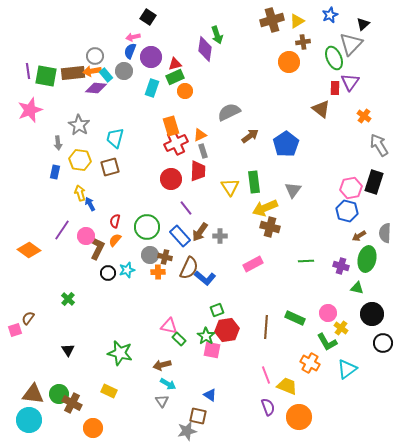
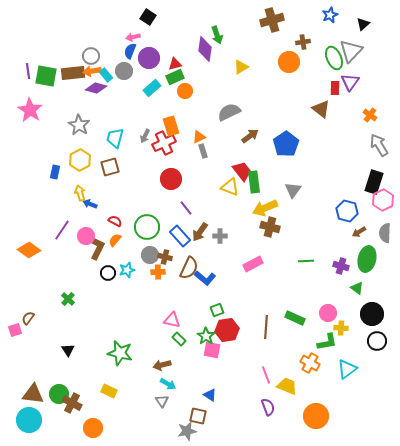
yellow triangle at (297, 21): moved 56 px left, 46 px down
gray triangle at (351, 44): moved 7 px down
gray circle at (95, 56): moved 4 px left
purple circle at (151, 57): moved 2 px left, 1 px down
purple diamond at (96, 88): rotated 10 degrees clockwise
cyan rectangle at (152, 88): rotated 30 degrees clockwise
pink star at (30, 110): rotated 20 degrees counterclockwise
orange cross at (364, 116): moved 6 px right, 1 px up
orange triangle at (200, 135): moved 1 px left, 2 px down
gray arrow at (58, 143): moved 87 px right, 7 px up; rotated 32 degrees clockwise
red cross at (176, 143): moved 12 px left
yellow hexagon at (80, 160): rotated 25 degrees clockwise
red trapezoid at (198, 171): moved 44 px right; rotated 40 degrees counterclockwise
yellow triangle at (230, 187): rotated 36 degrees counterclockwise
pink hexagon at (351, 188): moved 32 px right, 12 px down; rotated 15 degrees counterclockwise
blue arrow at (90, 204): rotated 40 degrees counterclockwise
red semicircle at (115, 221): rotated 104 degrees clockwise
brown arrow at (359, 236): moved 4 px up
green triangle at (357, 288): rotated 24 degrees clockwise
pink triangle at (169, 326): moved 3 px right, 6 px up
yellow cross at (341, 328): rotated 32 degrees counterclockwise
green L-shape at (327, 342): rotated 70 degrees counterclockwise
black circle at (383, 343): moved 6 px left, 2 px up
orange circle at (299, 417): moved 17 px right, 1 px up
